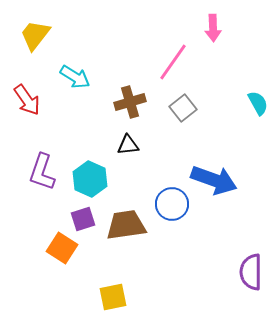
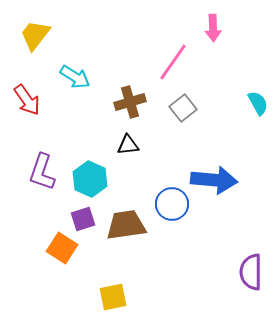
blue arrow: rotated 15 degrees counterclockwise
